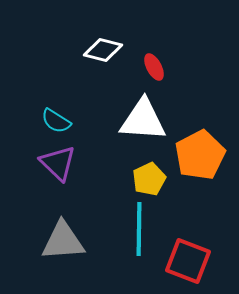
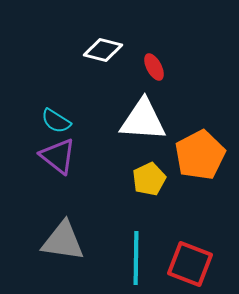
purple triangle: moved 7 px up; rotated 6 degrees counterclockwise
cyan line: moved 3 px left, 29 px down
gray triangle: rotated 12 degrees clockwise
red square: moved 2 px right, 3 px down
